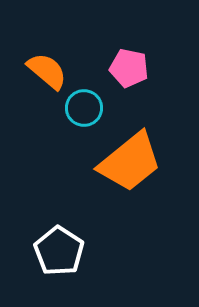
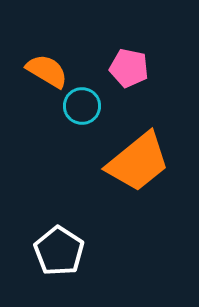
orange semicircle: rotated 9 degrees counterclockwise
cyan circle: moved 2 px left, 2 px up
orange trapezoid: moved 8 px right
